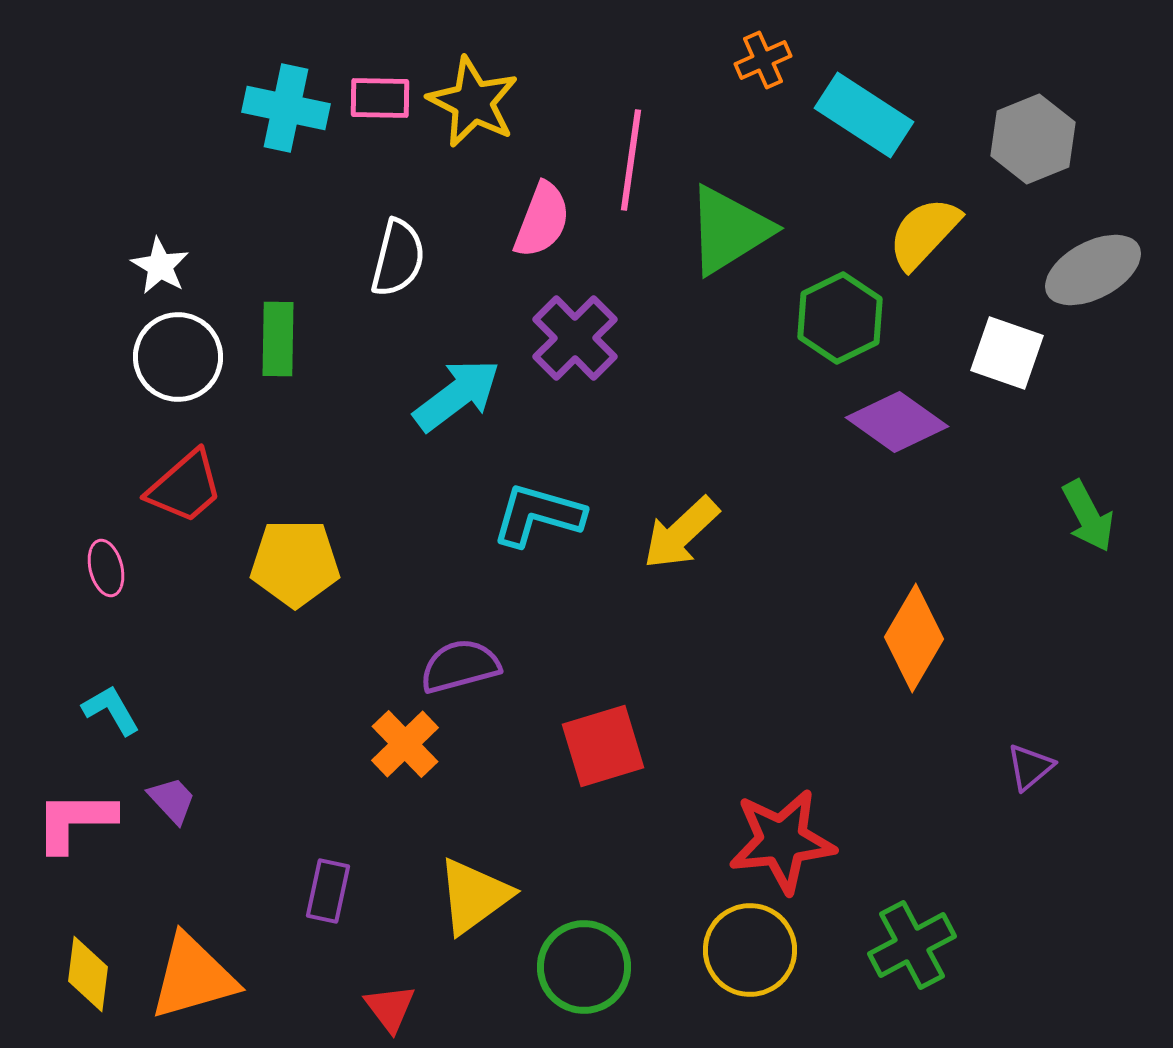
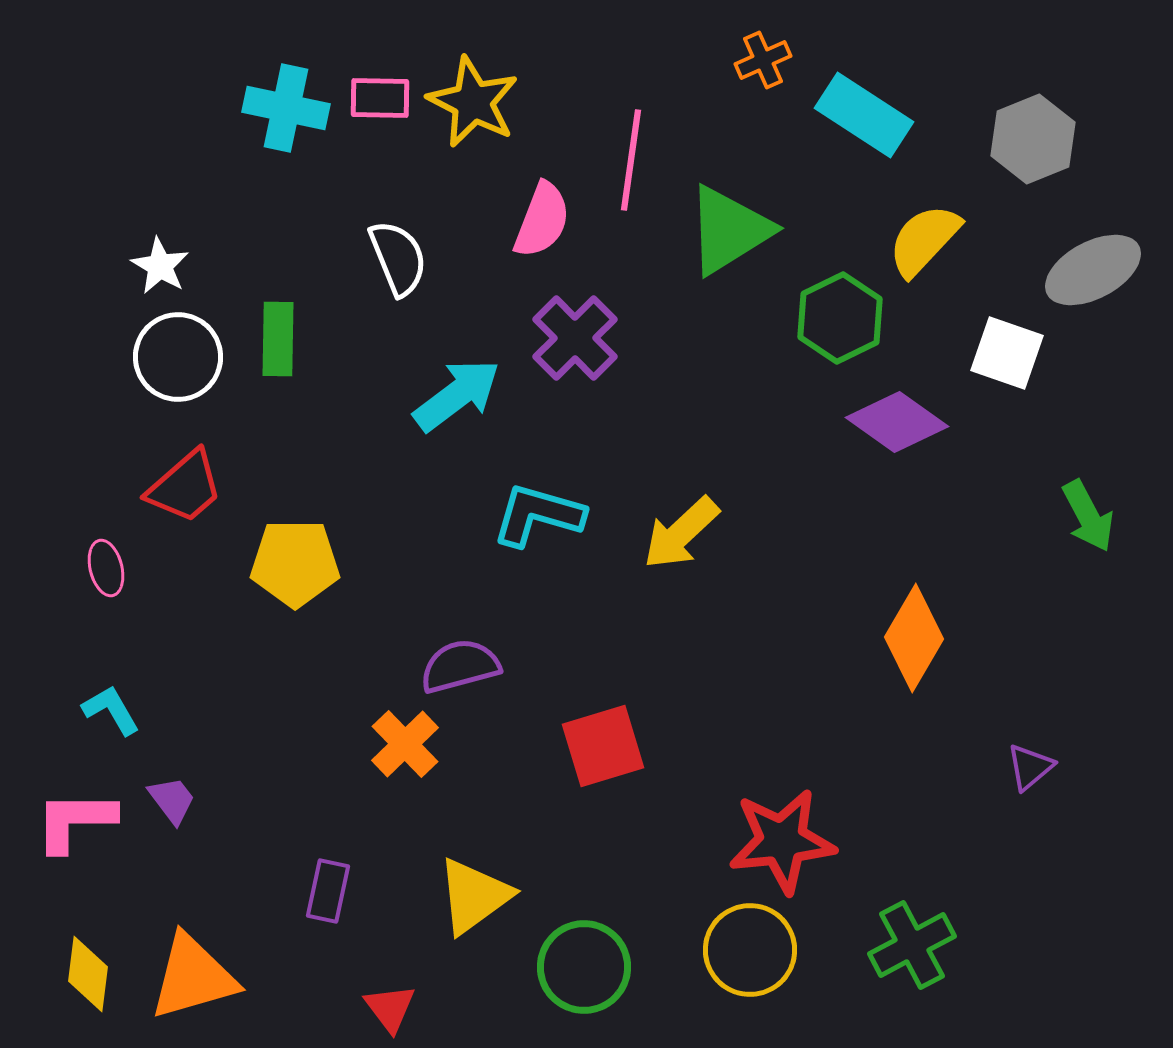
yellow semicircle at (924, 233): moved 7 px down
white semicircle at (398, 258): rotated 36 degrees counterclockwise
purple trapezoid at (172, 800): rotated 6 degrees clockwise
